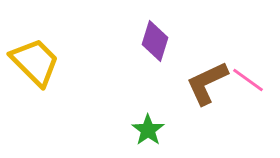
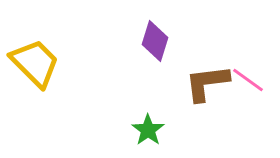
yellow trapezoid: moved 1 px down
brown L-shape: rotated 18 degrees clockwise
